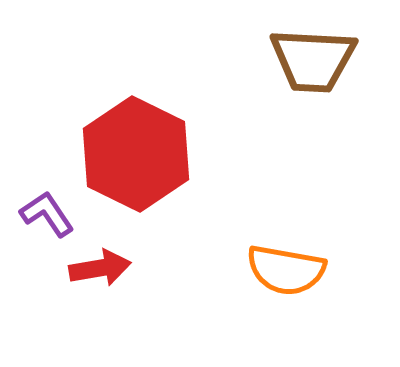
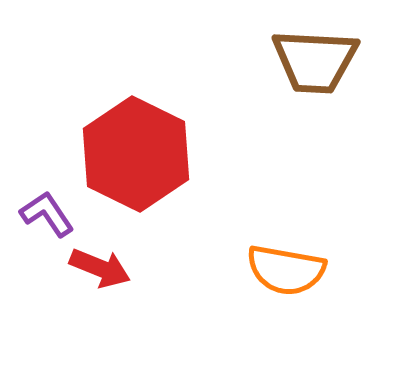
brown trapezoid: moved 2 px right, 1 px down
red arrow: rotated 32 degrees clockwise
